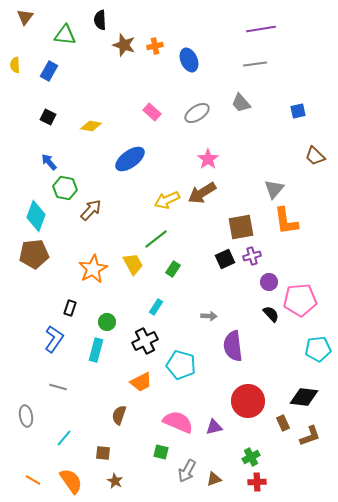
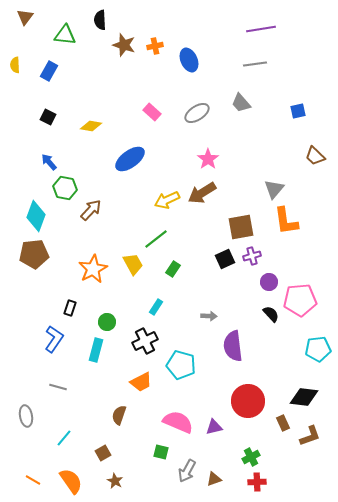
brown square at (103, 453): rotated 35 degrees counterclockwise
